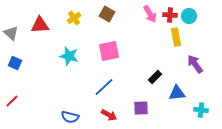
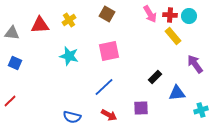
yellow cross: moved 5 px left, 2 px down
gray triangle: moved 1 px right; rotated 35 degrees counterclockwise
yellow rectangle: moved 3 px left, 1 px up; rotated 30 degrees counterclockwise
red line: moved 2 px left
cyan cross: rotated 24 degrees counterclockwise
blue semicircle: moved 2 px right
